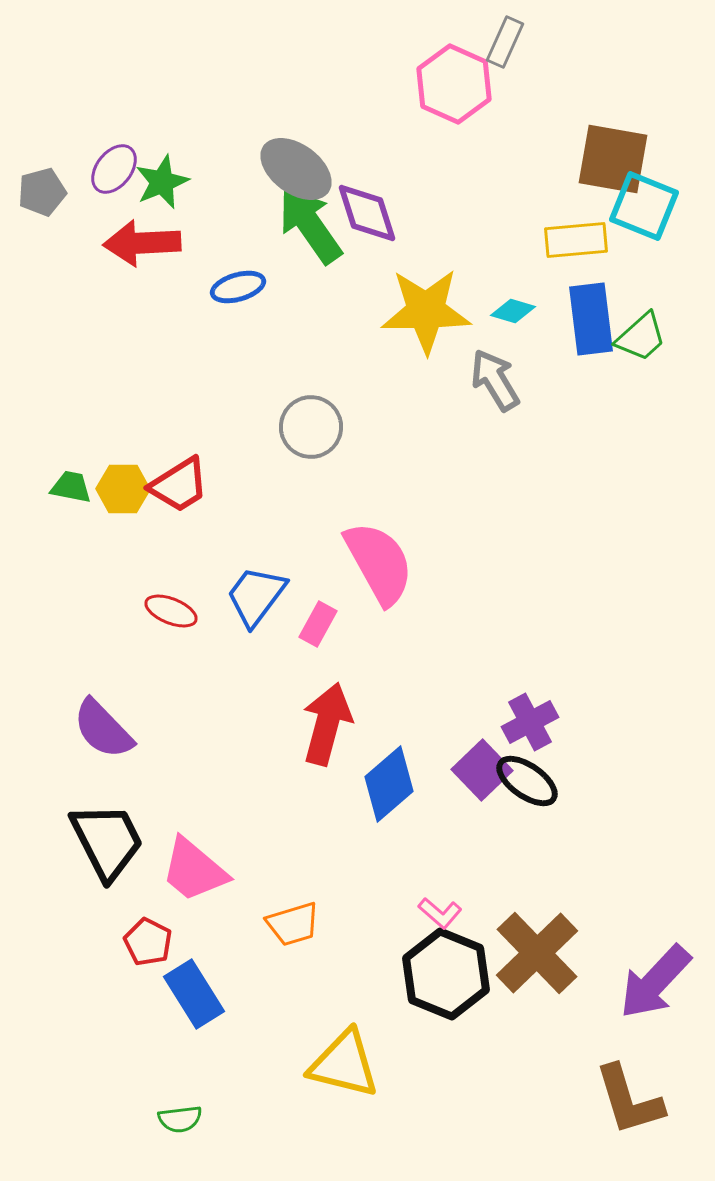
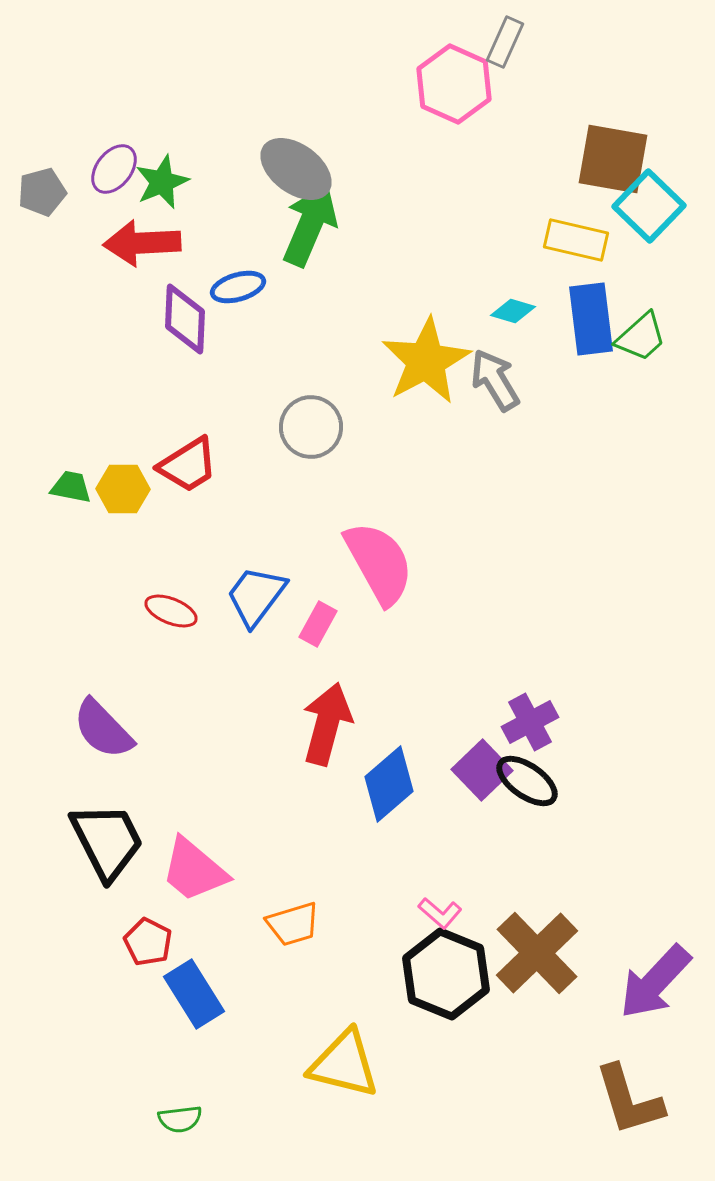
cyan square at (644, 206): moved 5 px right; rotated 22 degrees clockwise
purple diamond at (367, 213): moved 182 px left, 106 px down; rotated 20 degrees clockwise
green arrow at (310, 225): rotated 58 degrees clockwise
yellow rectangle at (576, 240): rotated 18 degrees clockwise
yellow star at (426, 311): moved 50 px down; rotated 28 degrees counterclockwise
red trapezoid at (179, 485): moved 9 px right, 20 px up
